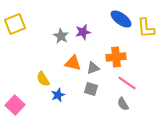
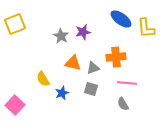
pink line: rotated 30 degrees counterclockwise
blue star: moved 4 px right, 2 px up
